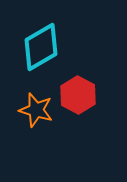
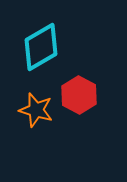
red hexagon: moved 1 px right
